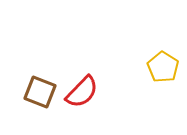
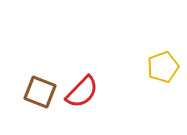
yellow pentagon: rotated 20 degrees clockwise
